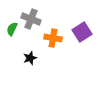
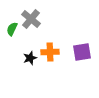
gray cross: rotated 18 degrees clockwise
purple square: moved 20 px down; rotated 24 degrees clockwise
orange cross: moved 3 px left, 14 px down; rotated 12 degrees counterclockwise
